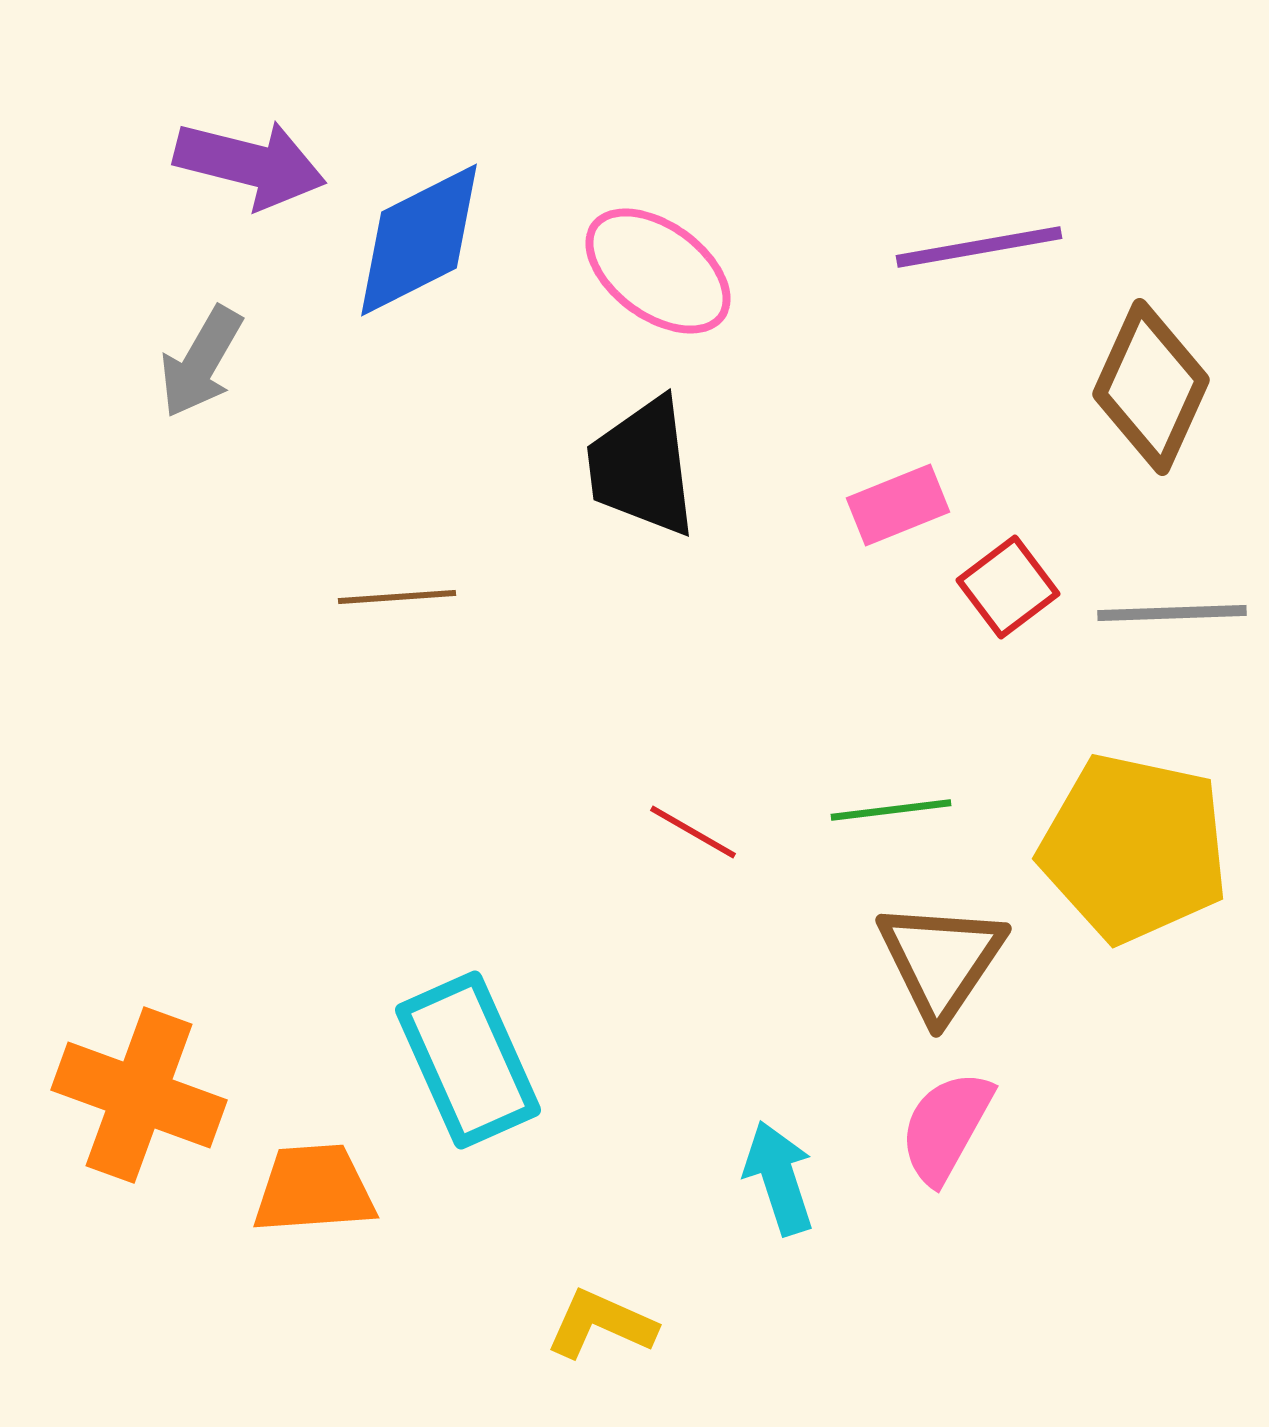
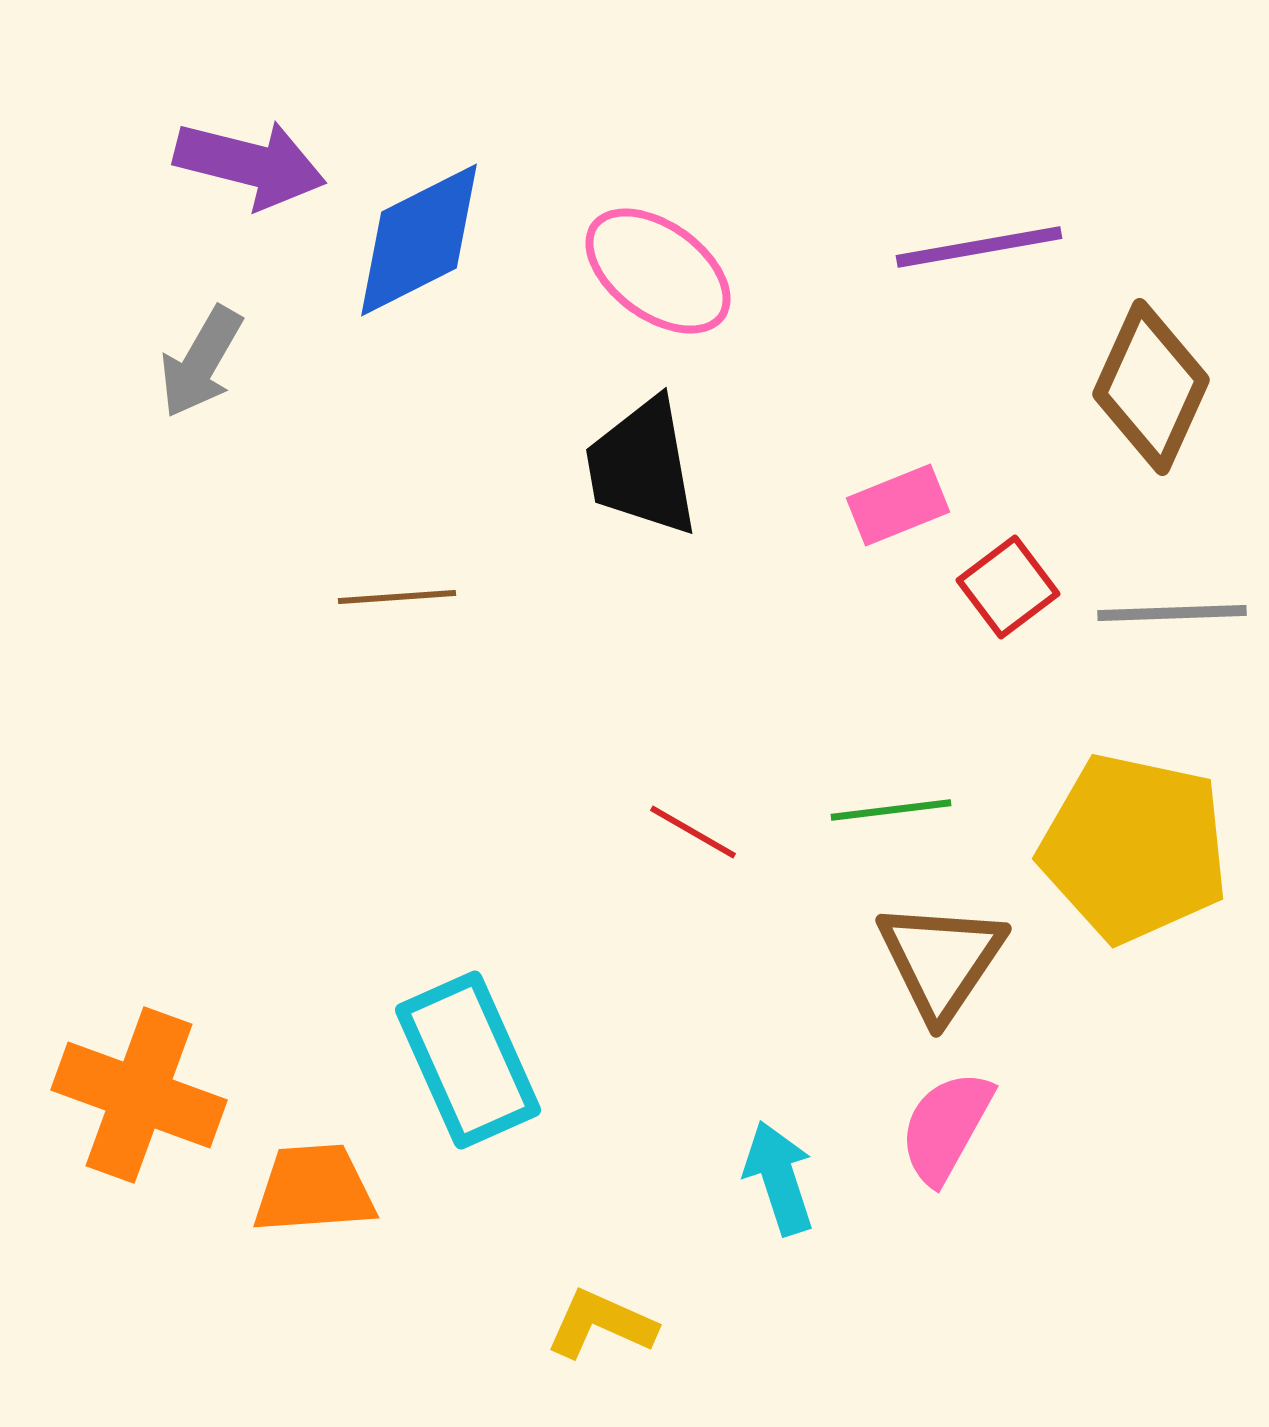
black trapezoid: rotated 3 degrees counterclockwise
